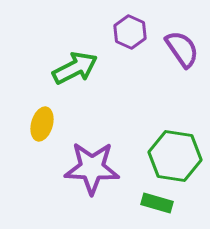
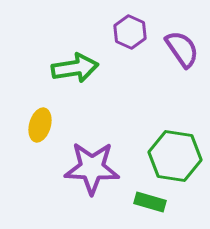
green arrow: rotated 18 degrees clockwise
yellow ellipse: moved 2 px left, 1 px down
green rectangle: moved 7 px left, 1 px up
